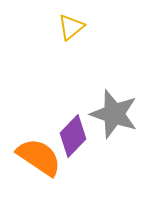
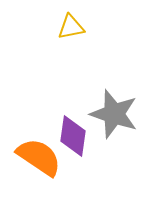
yellow triangle: rotated 28 degrees clockwise
purple diamond: rotated 36 degrees counterclockwise
